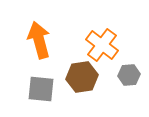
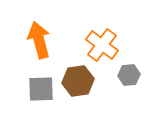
brown hexagon: moved 4 px left, 4 px down
gray square: rotated 8 degrees counterclockwise
